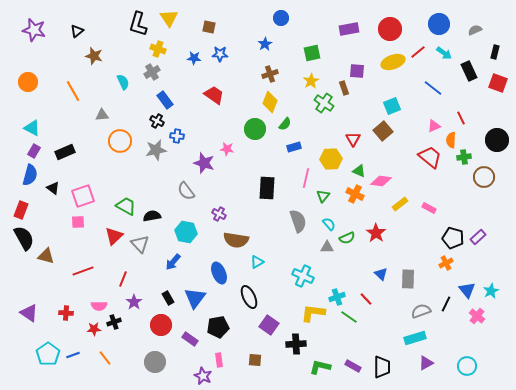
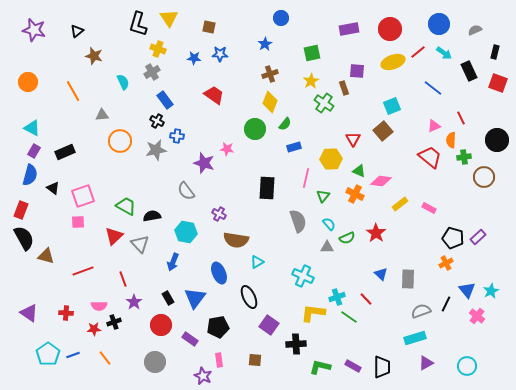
blue arrow at (173, 262): rotated 18 degrees counterclockwise
red line at (123, 279): rotated 42 degrees counterclockwise
